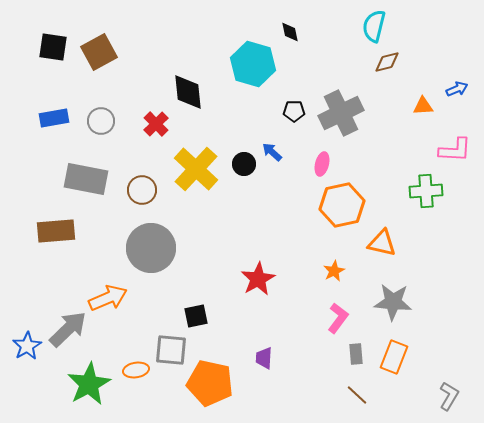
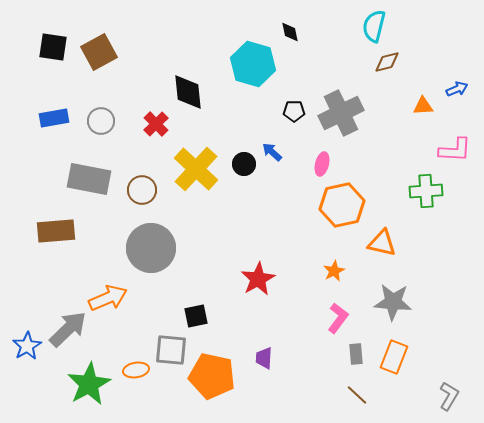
gray rectangle at (86, 179): moved 3 px right
orange pentagon at (210, 383): moved 2 px right, 7 px up
